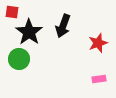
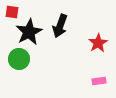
black arrow: moved 3 px left
black star: rotated 8 degrees clockwise
red star: rotated 12 degrees counterclockwise
pink rectangle: moved 2 px down
